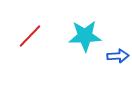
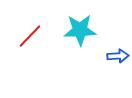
cyan star: moved 5 px left, 6 px up
